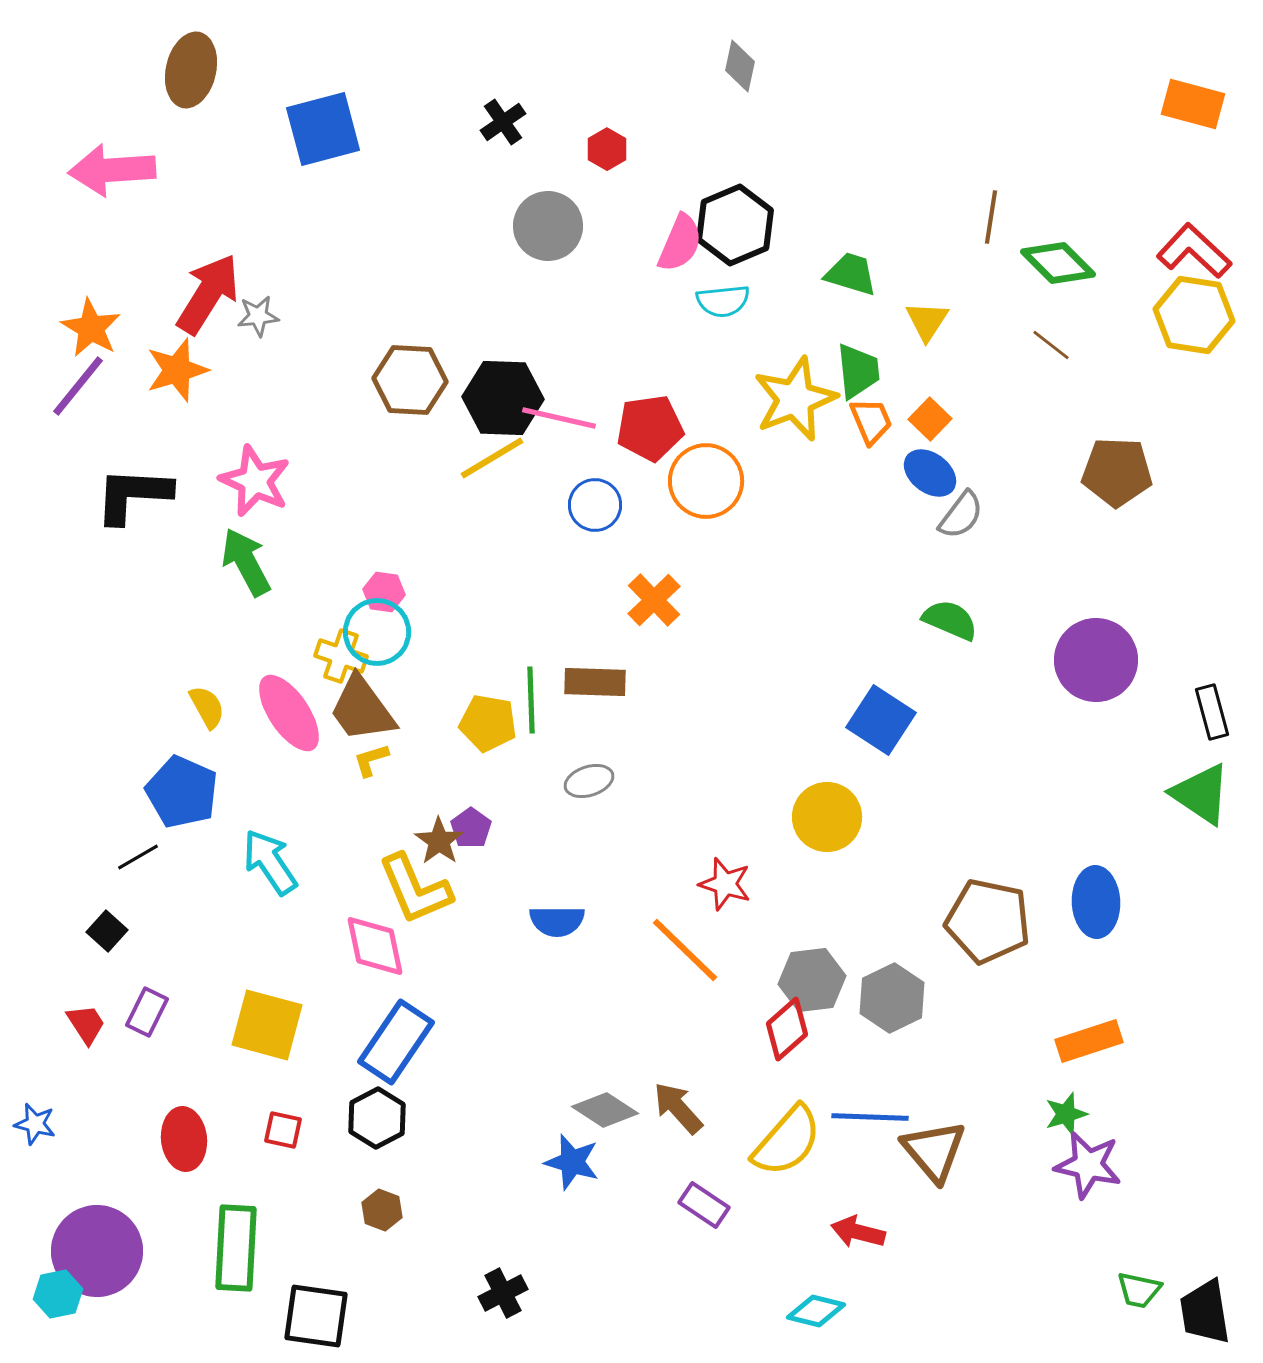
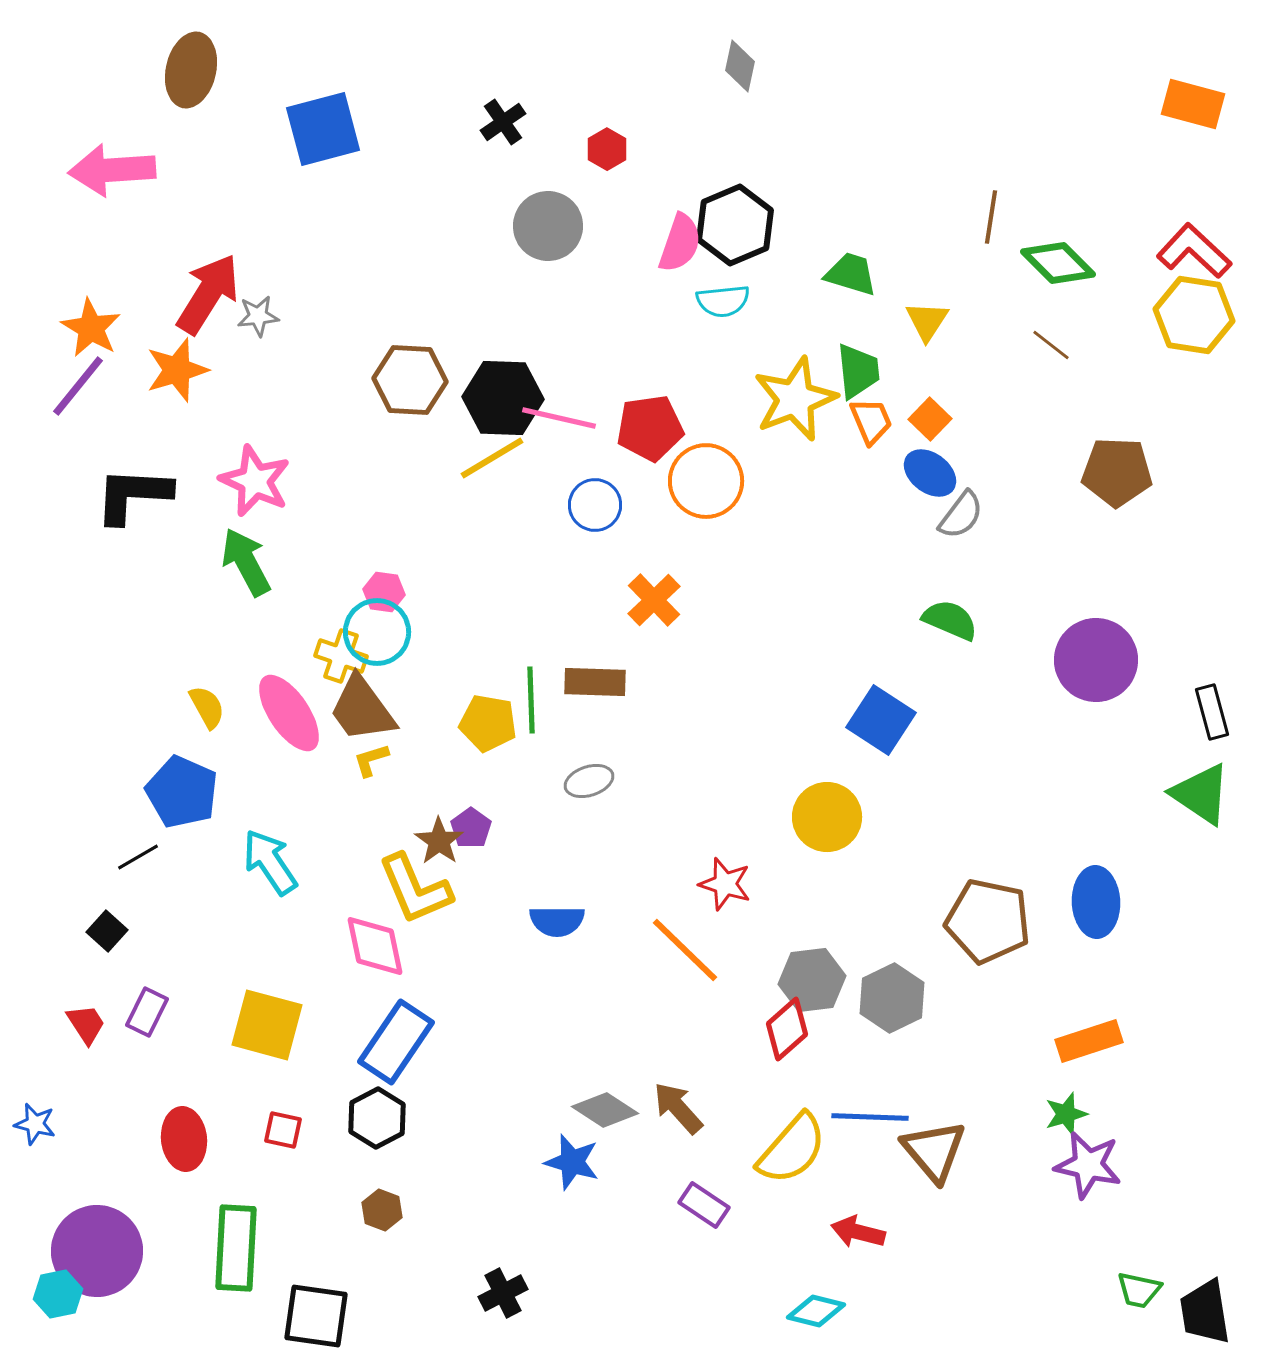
pink semicircle at (680, 243): rotated 4 degrees counterclockwise
yellow semicircle at (787, 1141): moved 5 px right, 8 px down
